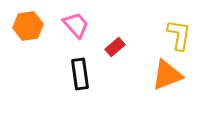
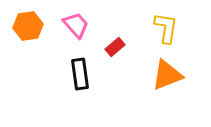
yellow L-shape: moved 13 px left, 7 px up
